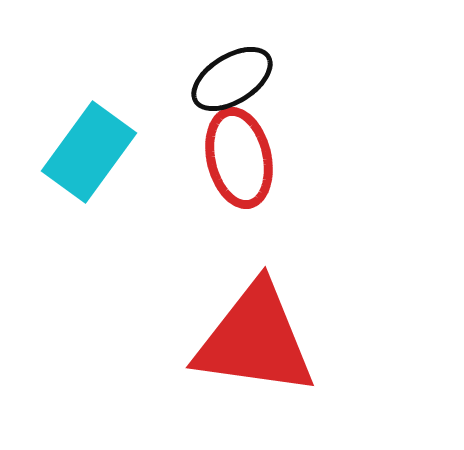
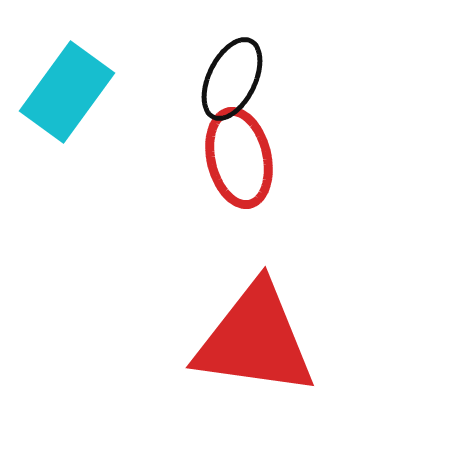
black ellipse: rotated 32 degrees counterclockwise
cyan rectangle: moved 22 px left, 60 px up
